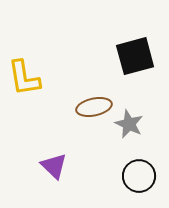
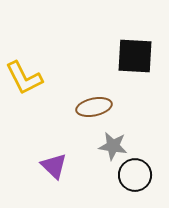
black square: rotated 18 degrees clockwise
yellow L-shape: rotated 18 degrees counterclockwise
gray star: moved 16 px left, 22 px down; rotated 16 degrees counterclockwise
black circle: moved 4 px left, 1 px up
